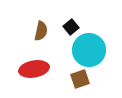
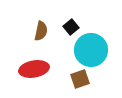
cyan circle: moved 2 px right
